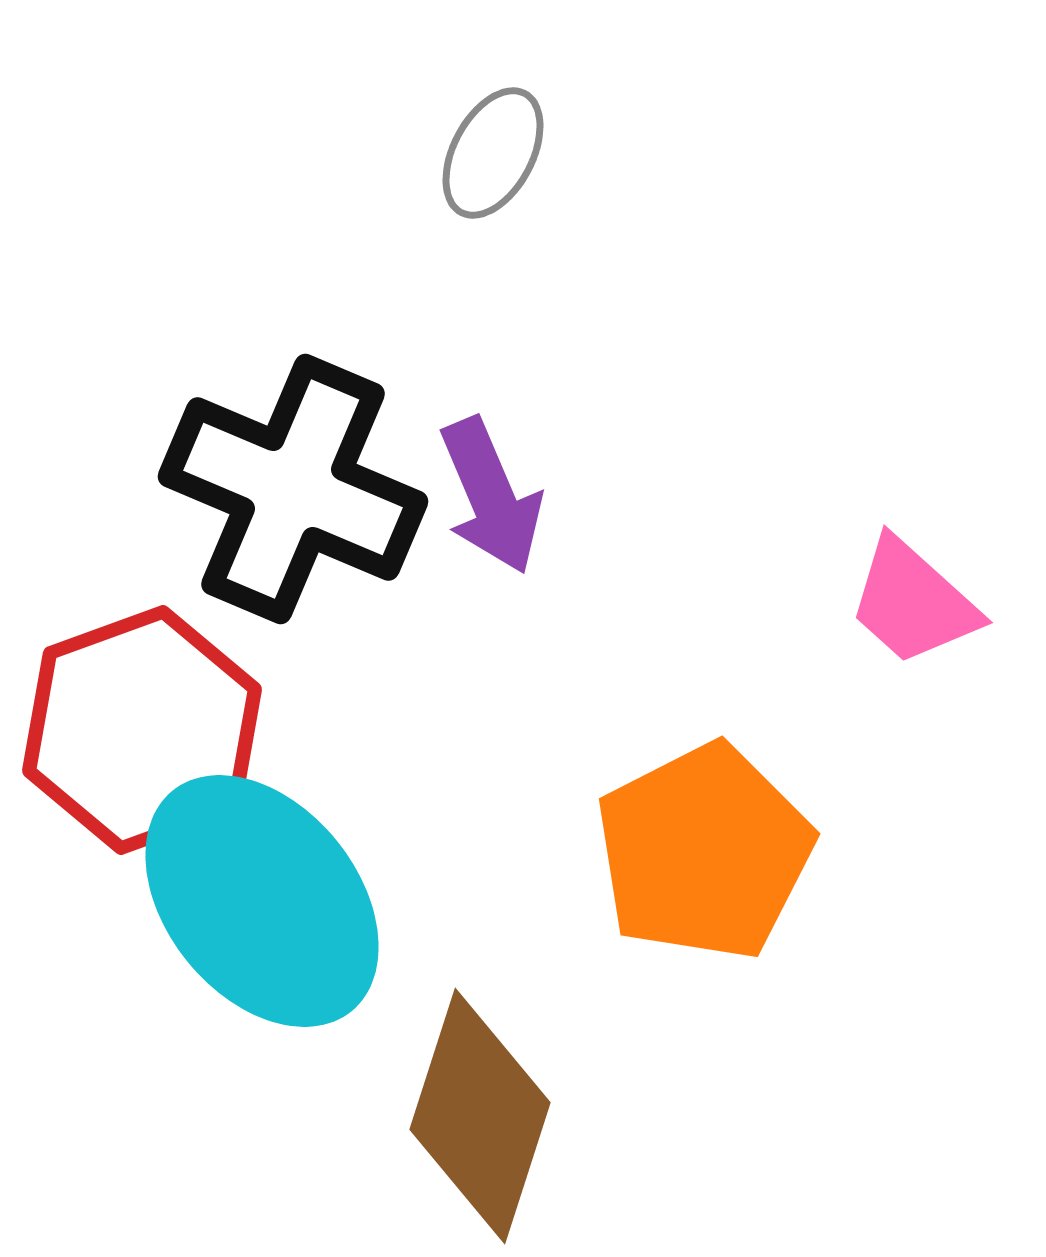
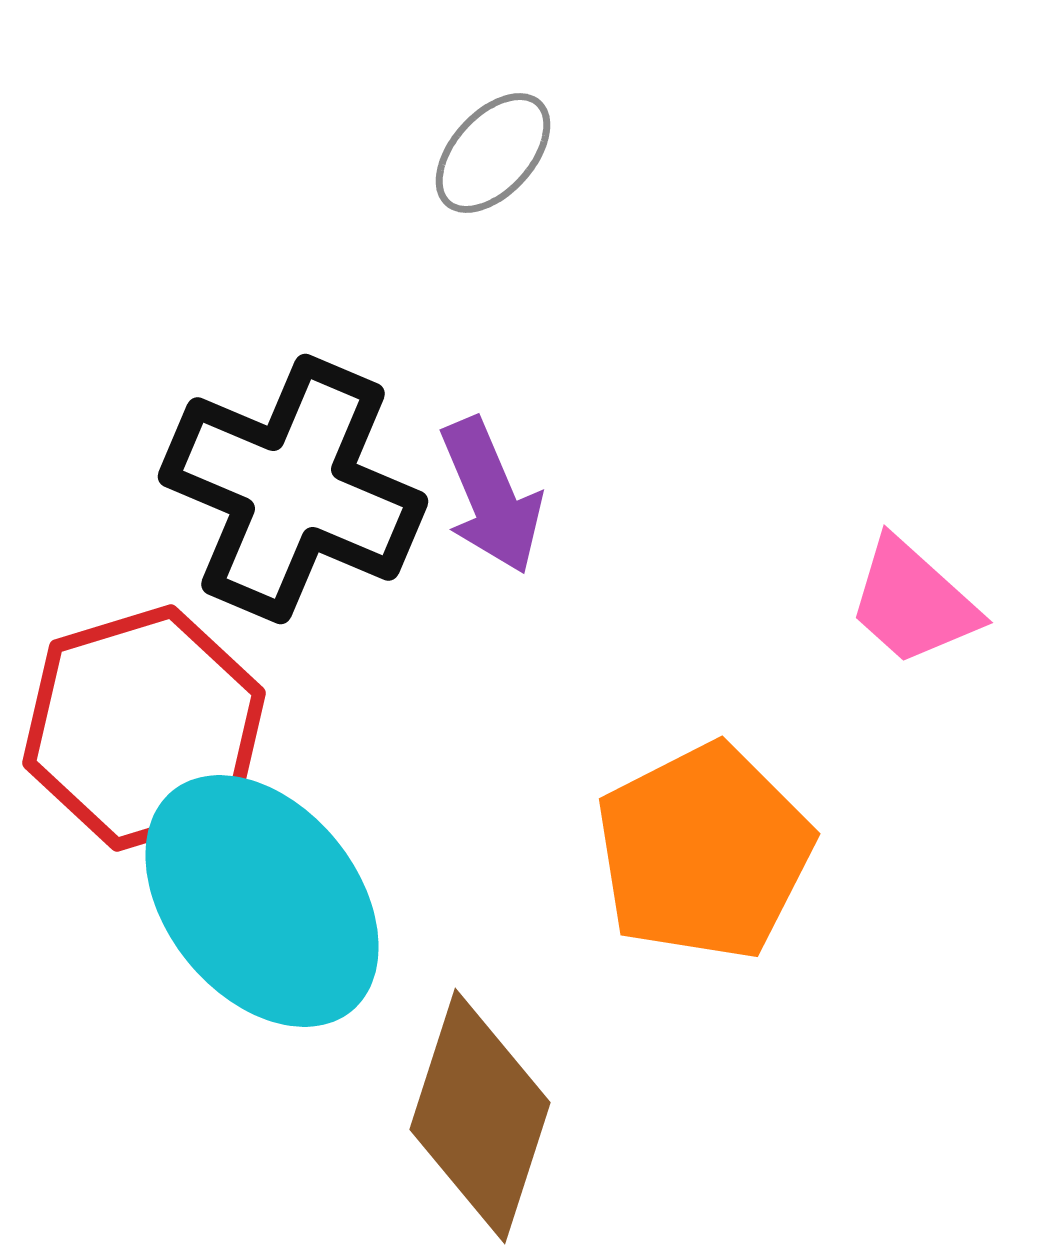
gray ellipse: rotated 14 degrees clockwise
red hexagon: moved 2 px right, 2 px up; rotated 3 degrees clockwise
